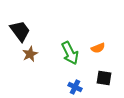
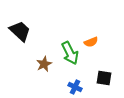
black trapezoid: rotated 10 degrees counterclockwise
orange semicircle: moved 7 px left, 6 px up
brown star: moved 14 px right, 10 px down
